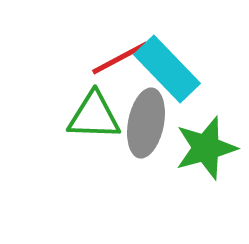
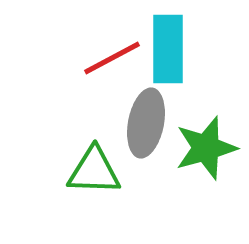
red line: moved 8 px left
cyan rectangle: moved 1 px right, 20 px up; rotated 44 degrees clockwise
green triangle: moved 55 px down
